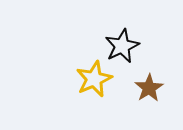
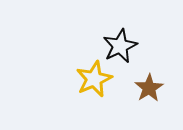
black star: moved 2 px left
